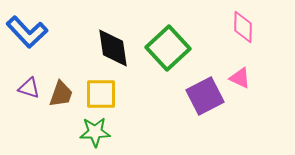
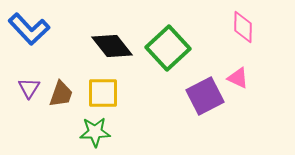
blue L-shape: moved 2 px right, 3 px up
black diamond: moved 1 px left, 2 px up; rotated 30 degrees counterclockwise
pink triangle: moved 2 px left
purple triangle: rotated 45 degrees clockwise
yellow square: moved 2 px right, 1 px up
